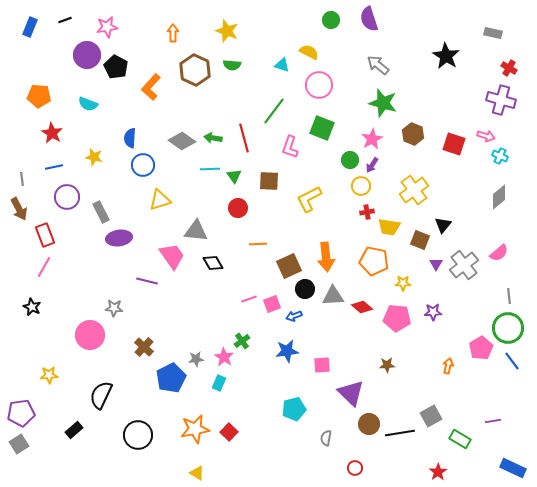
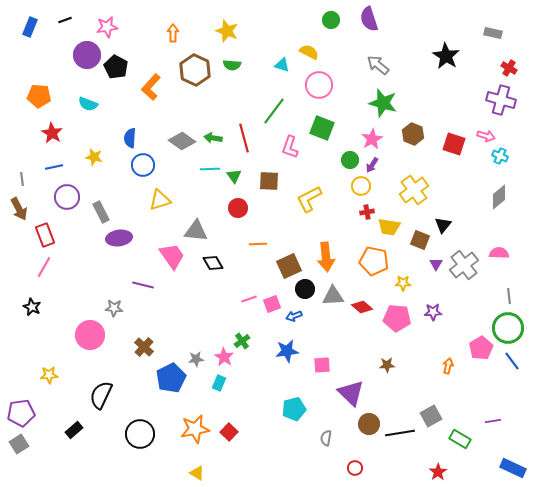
pink semicircle at (499, 253): rotated 138 degrees counterclockwise
purple line at (147, 281): moved 4 px left, 4 px down
black circle at (138, 435): moved 2 px right, 1 px up
